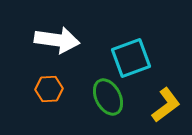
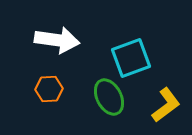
green ellipse: moved 1 px right
